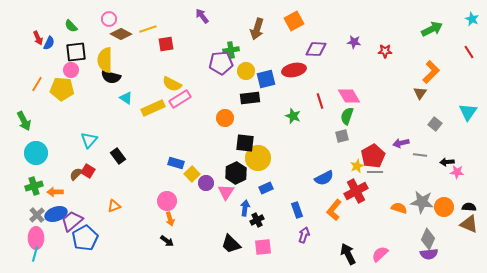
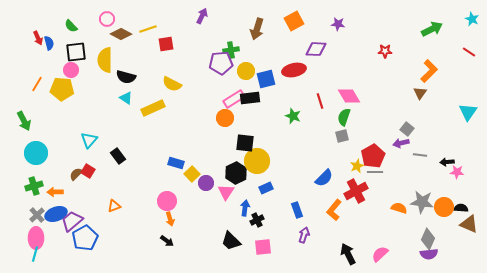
purple arrow at (202, 16): rotated 63 degrees clockwise
pink circle at (109, 19): moved 2 px left
purple star at (354, 42): moved 16 px left, 18 px up
blue semicircle at (49, 43): rotated 40 degrees counterclockwise
red line at (469, 52): rotated 24 degrees counterclockwise
orange L-shape at (431, 72): moved 2 px left, 1 px up
black semicircle at (111, 77): moved 15 px right
pink rectangle at (180, 99): moved 54 px right
green semicircle at (347, 116): moved 3 px left, 1 px down
gray square at (435, 124): moved 28 px left, 5 px down
yellow circle at (258, 158): moved 1 px left, 3 px down
blue semicircle at (324, 178): rotated 18 degrees counterclockwise
black semicircle at (469, 207): moved 8 px left, 1 px down
black trapezoid at (231, 244): moved 3 px up
